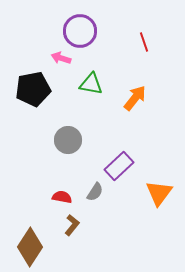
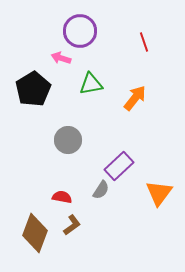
green triangle: rotated 20 degrees counterclockwise
black pentagon: rotated 20 degrees counterclockwise
gray semicircle: moved 6 px right, 2 px up
brown L-shape: rotated 15 degrees clockwise
brown diamond: moved 5 px right, 14 px up; rotated 12 degrees counterclockwise
